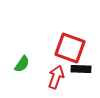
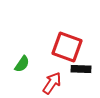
red square: moved 3 px left, 1 px up
red arrow: moved 4 px left, 6 px down; rotated 15 degrees clockwise
